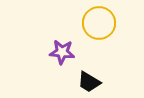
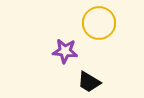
purple star: moved 3 px right, 1 px up
